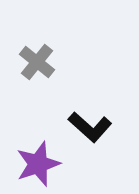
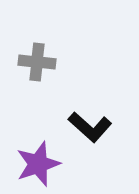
gray cross: rotated 33 degrees counterclockwise
